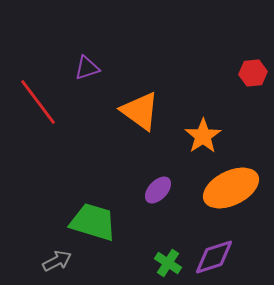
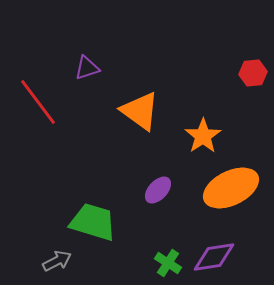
purple diamond: rotated 9 degrees clockwise
